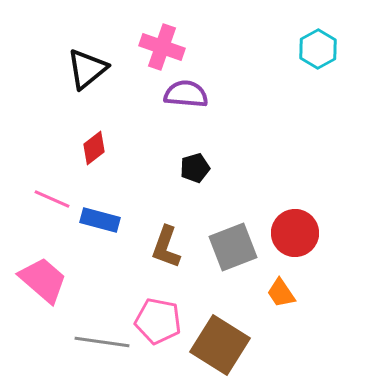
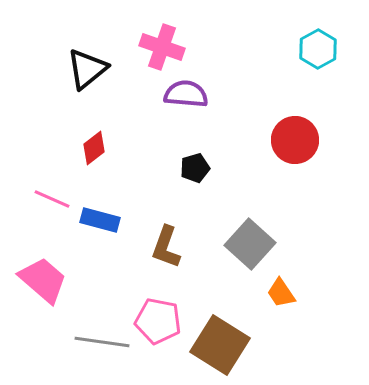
red circle: moved 93 px up
gray square: moved 17 px right, 3 px up; rotated 27 degrees counterclockwise
